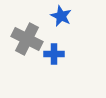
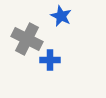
blue cross: moved 4 px left, 6 px down
